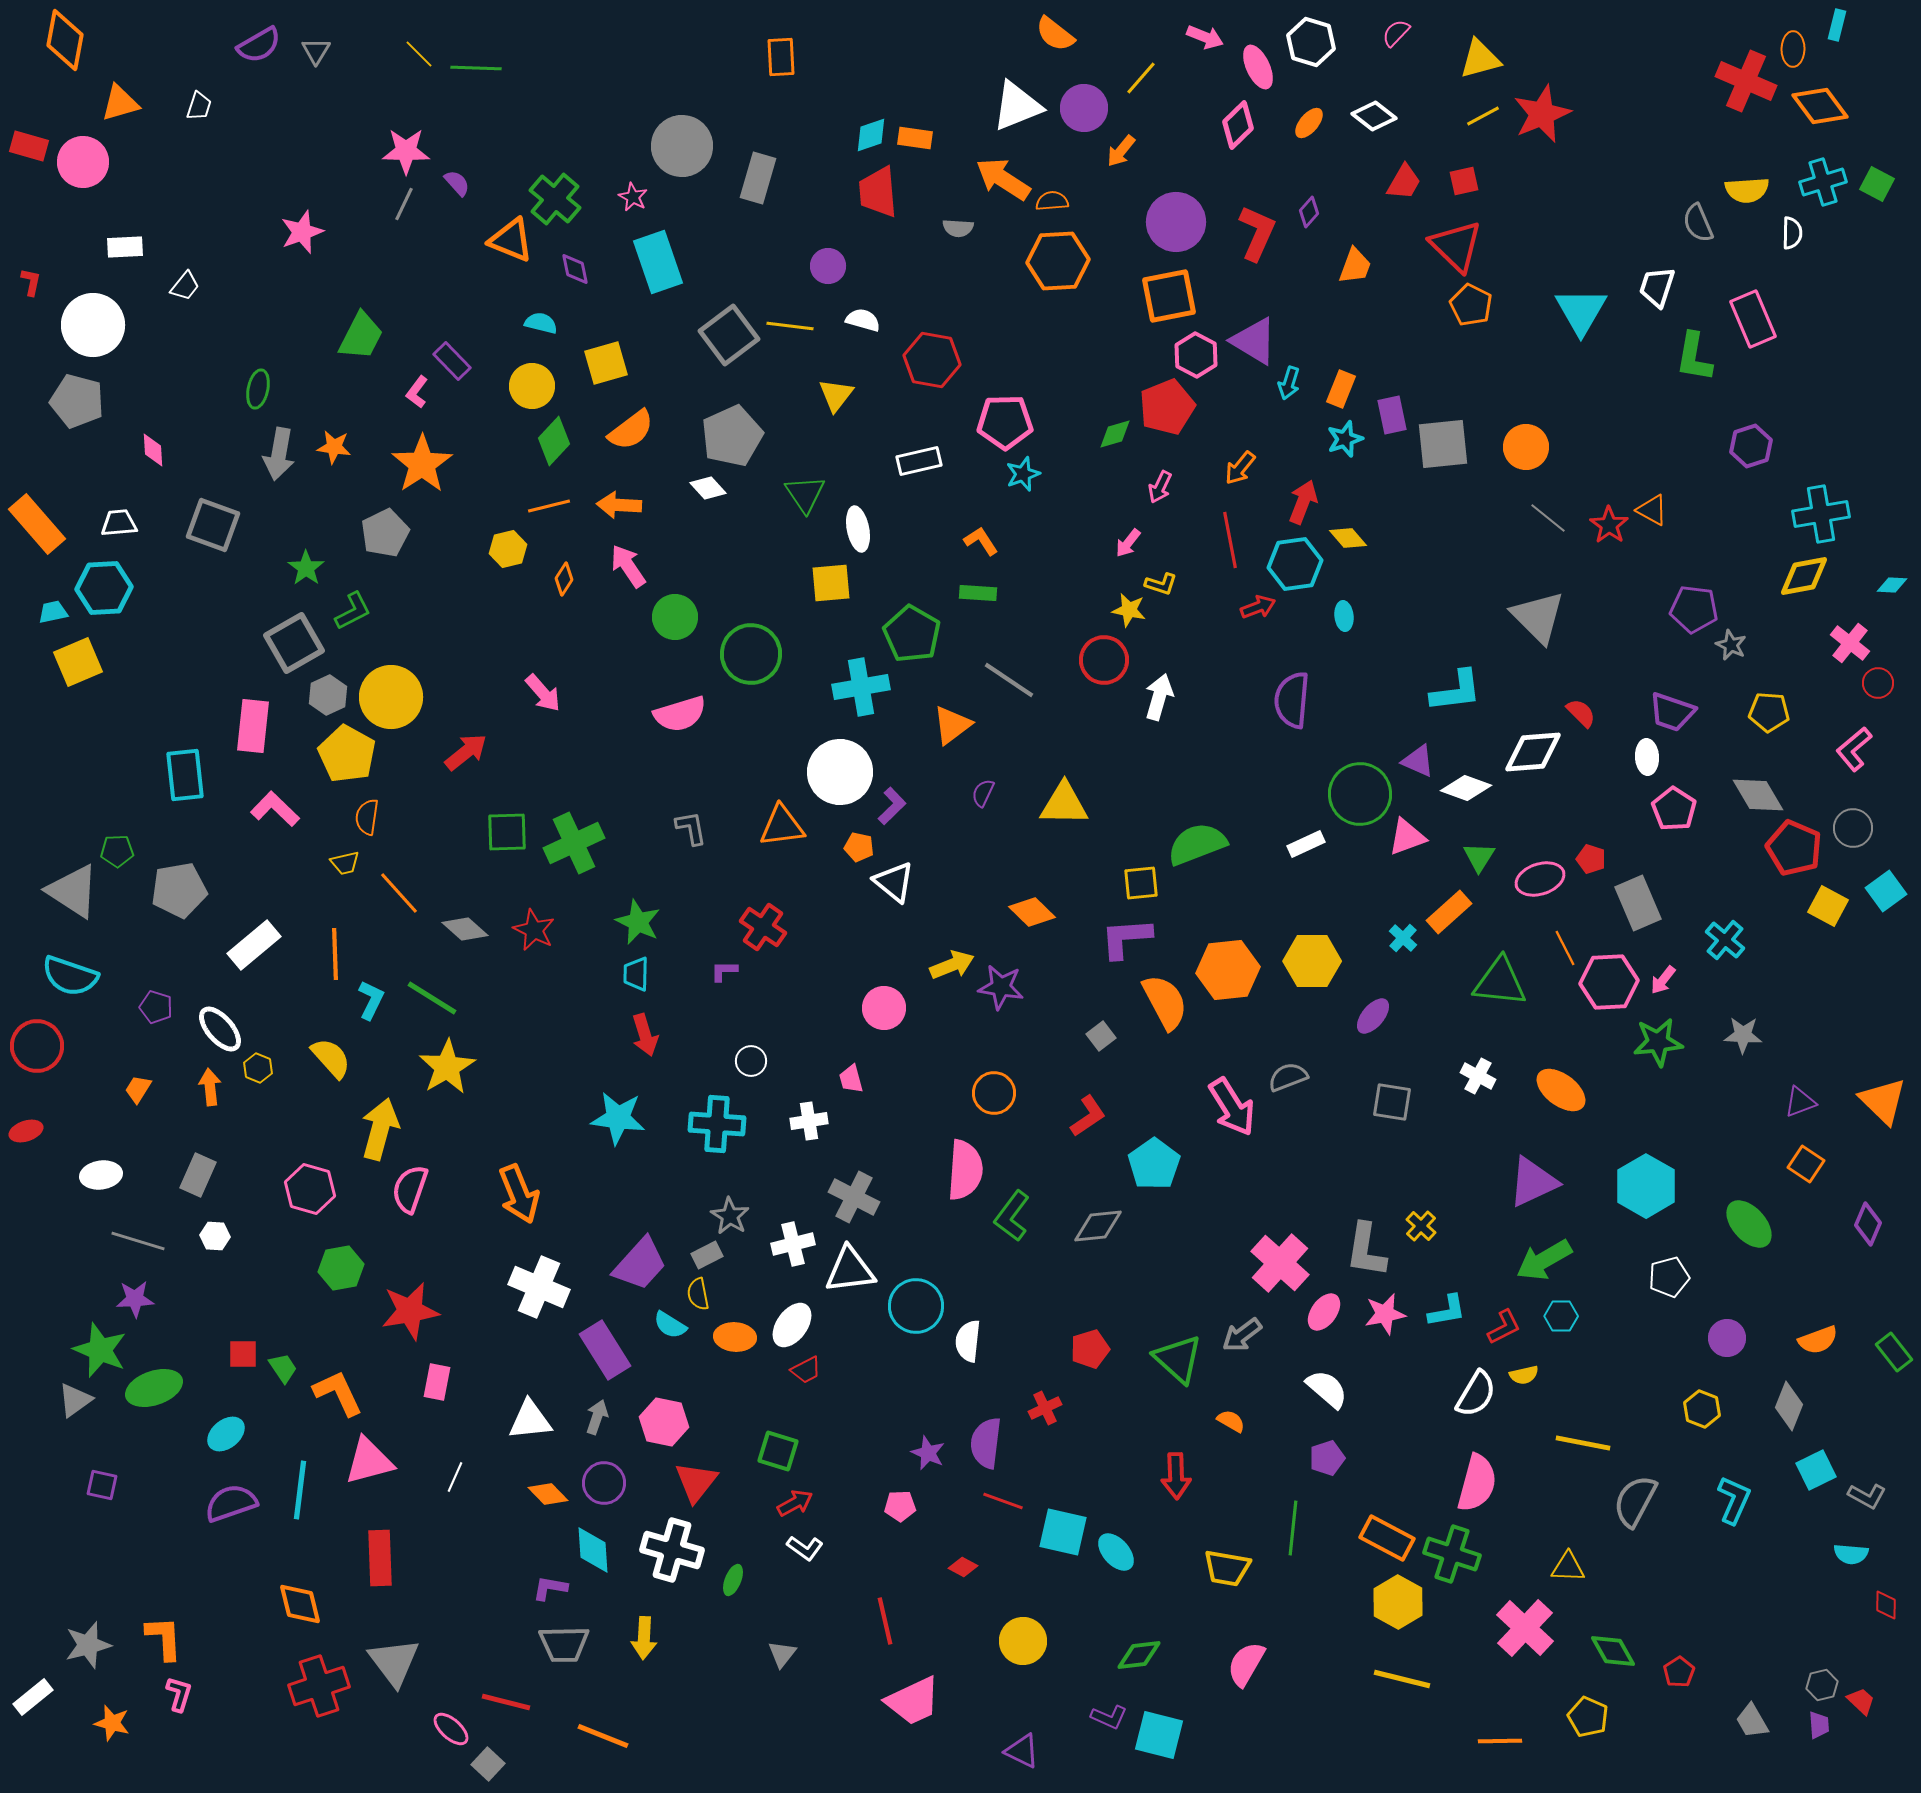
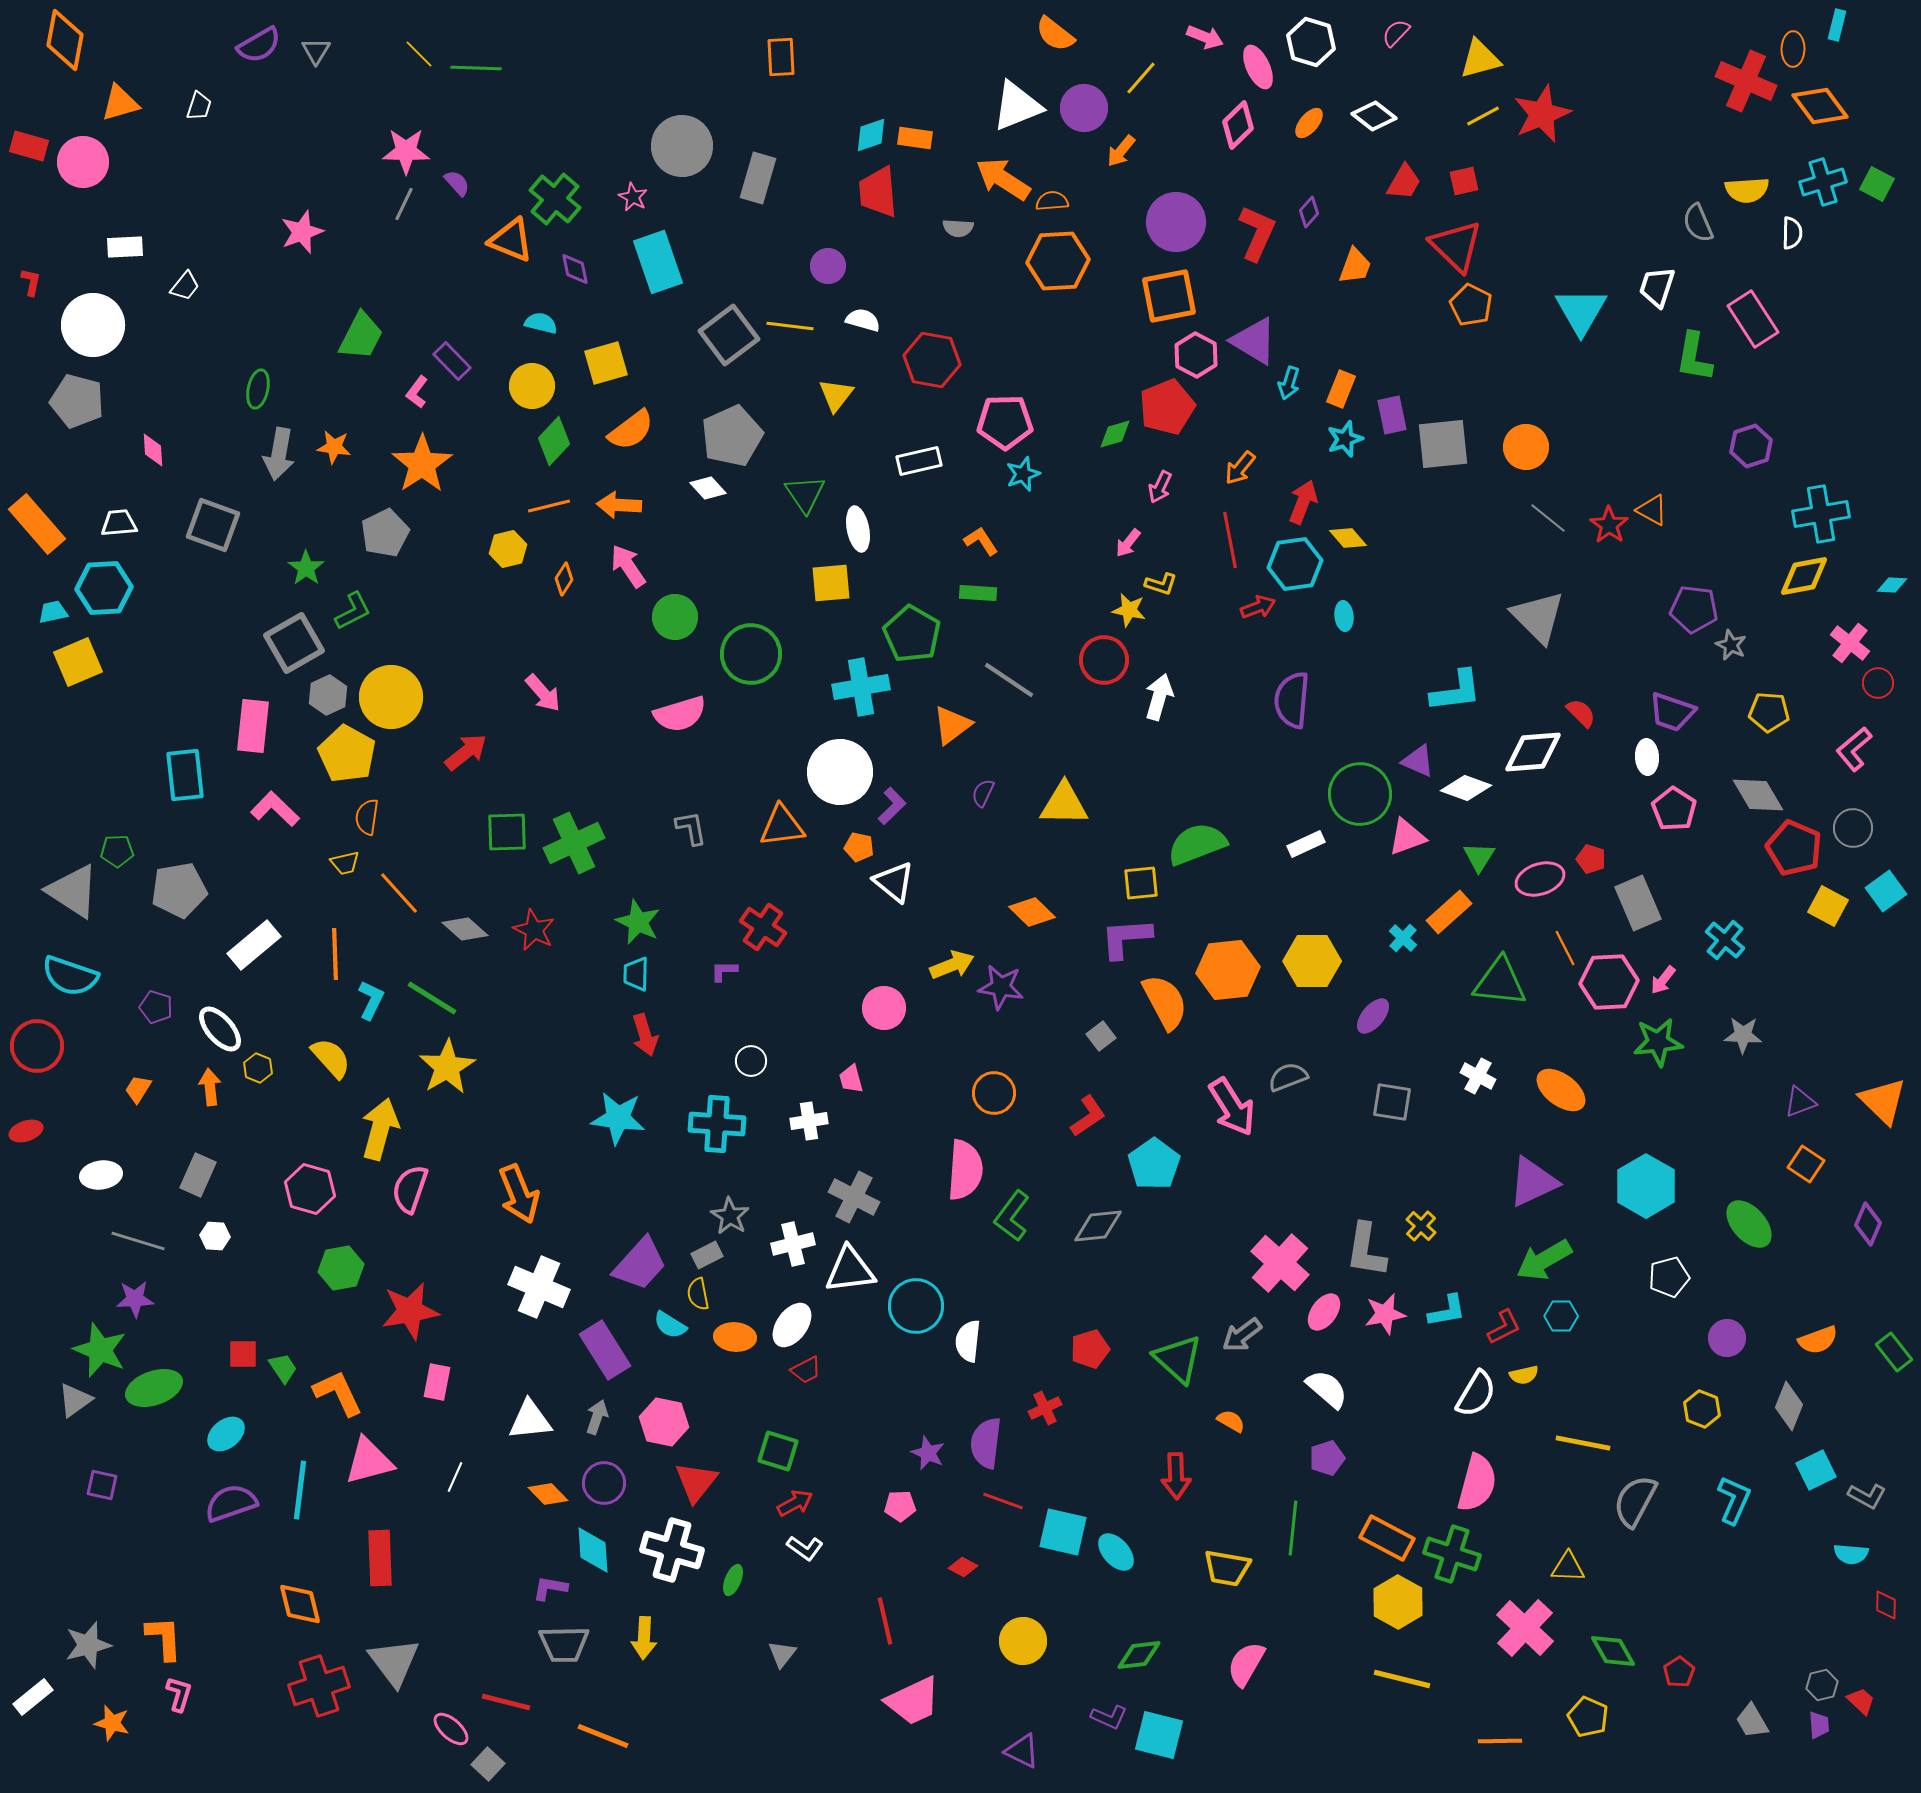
pink rectangle at (1753, 319): rotated 10 degrees counterclockwise
